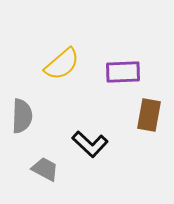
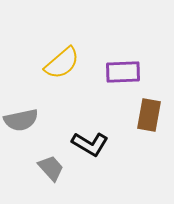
yellow semicircle: moved 1 px up
gray semicircle: moved 1 px left, 4 px down; rotated 76 degrees clockwise
black L-shape: rotated 12 degrees counterclockwise
gray trapezoid: moved 6 px right, 1 px up; rotated 20 degrees clockwise
